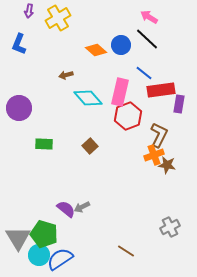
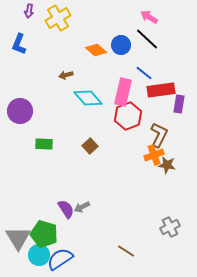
pink rectangle: moved 3 px right
purple circle: moved 1 px right, 3 px down
purple semicircle: rotated 18 degrees clockwise
